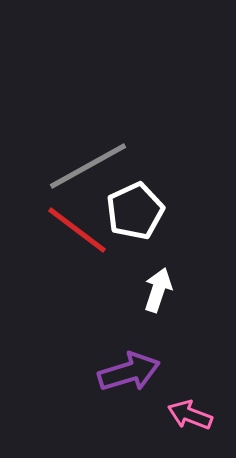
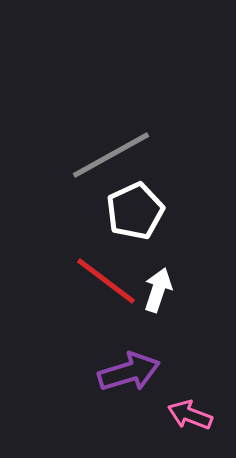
gray line: moved 23 px right, 11 px up
red line: moved 29 px right, 51 px down
